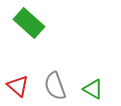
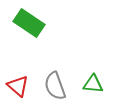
green rectangle: rotated 8 degrees counterclockwise
green triangle: moved 5 px up; rotated 25 degrees counterclockwise
